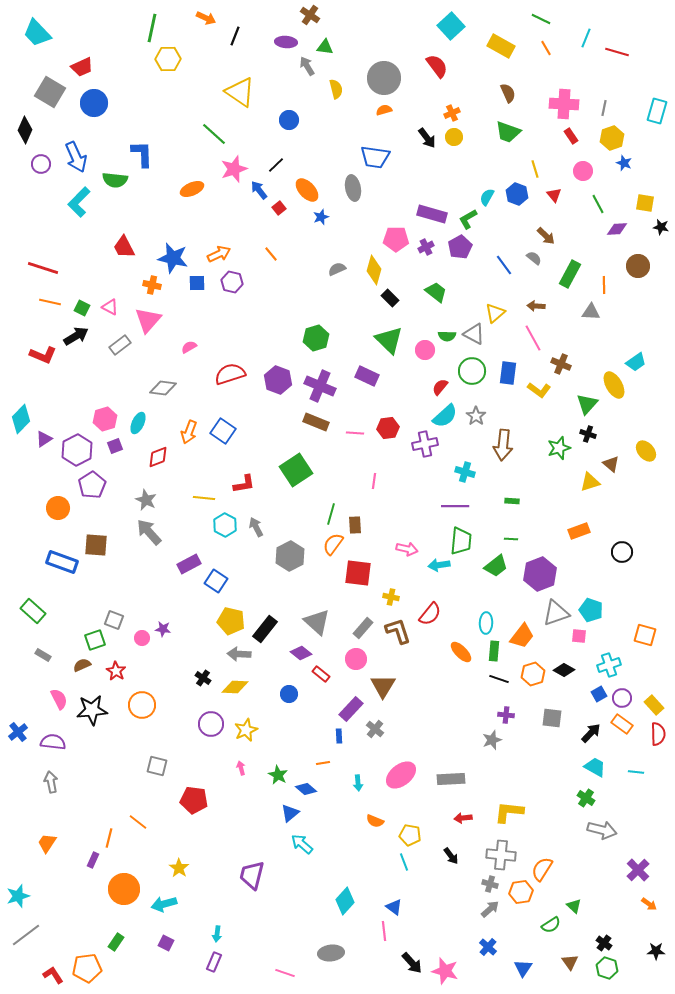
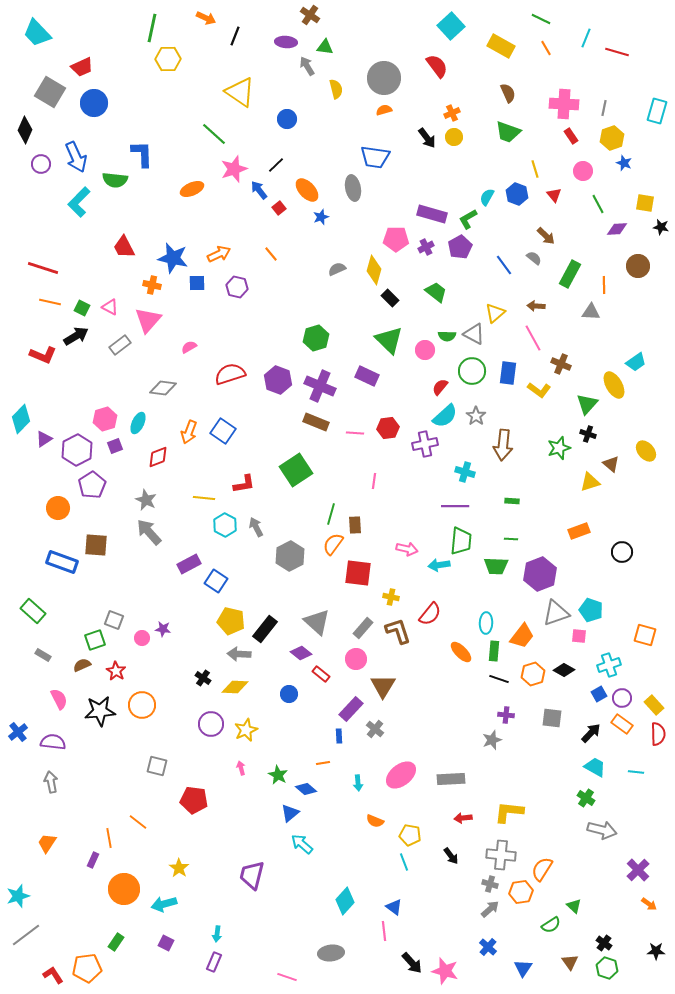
blue circle at (289, 120): moved 2 px left, 1 px up
purple hexagon at (232, 282): moved 5 px right, 5 px down
green trapezoid at (496, 566): rotated 40 degrees clockwise
black star at (92, 710): moved 8 px right, 1 px down
orange line at (109, 838): rotated 24 degrees counterclockwise
pink line at (285, 973): moved 2 px right, 4 px down
